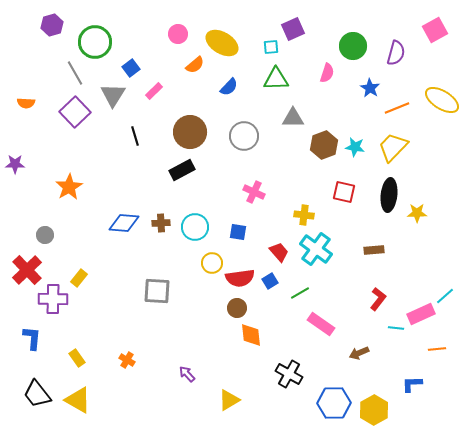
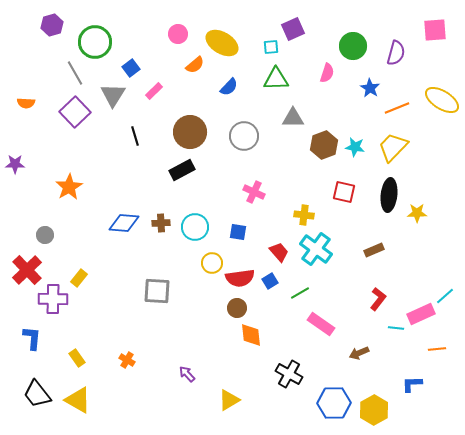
pink square at (435, 30): rotated 25 degrees clockwise
brown rectangle at (374, 250): rotated 18 degrees counterclockwise
